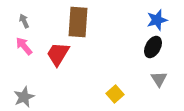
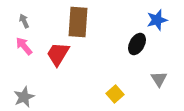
black ellipse: moved 16 px left, 3 px up
